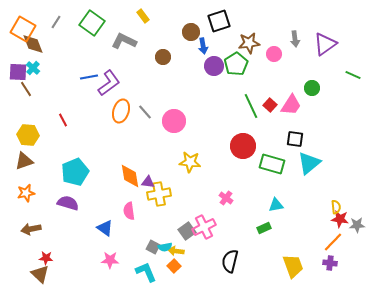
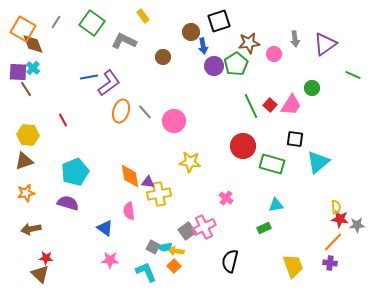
cyan triangle at (309, 163): moved 9 px right, 1 px up
